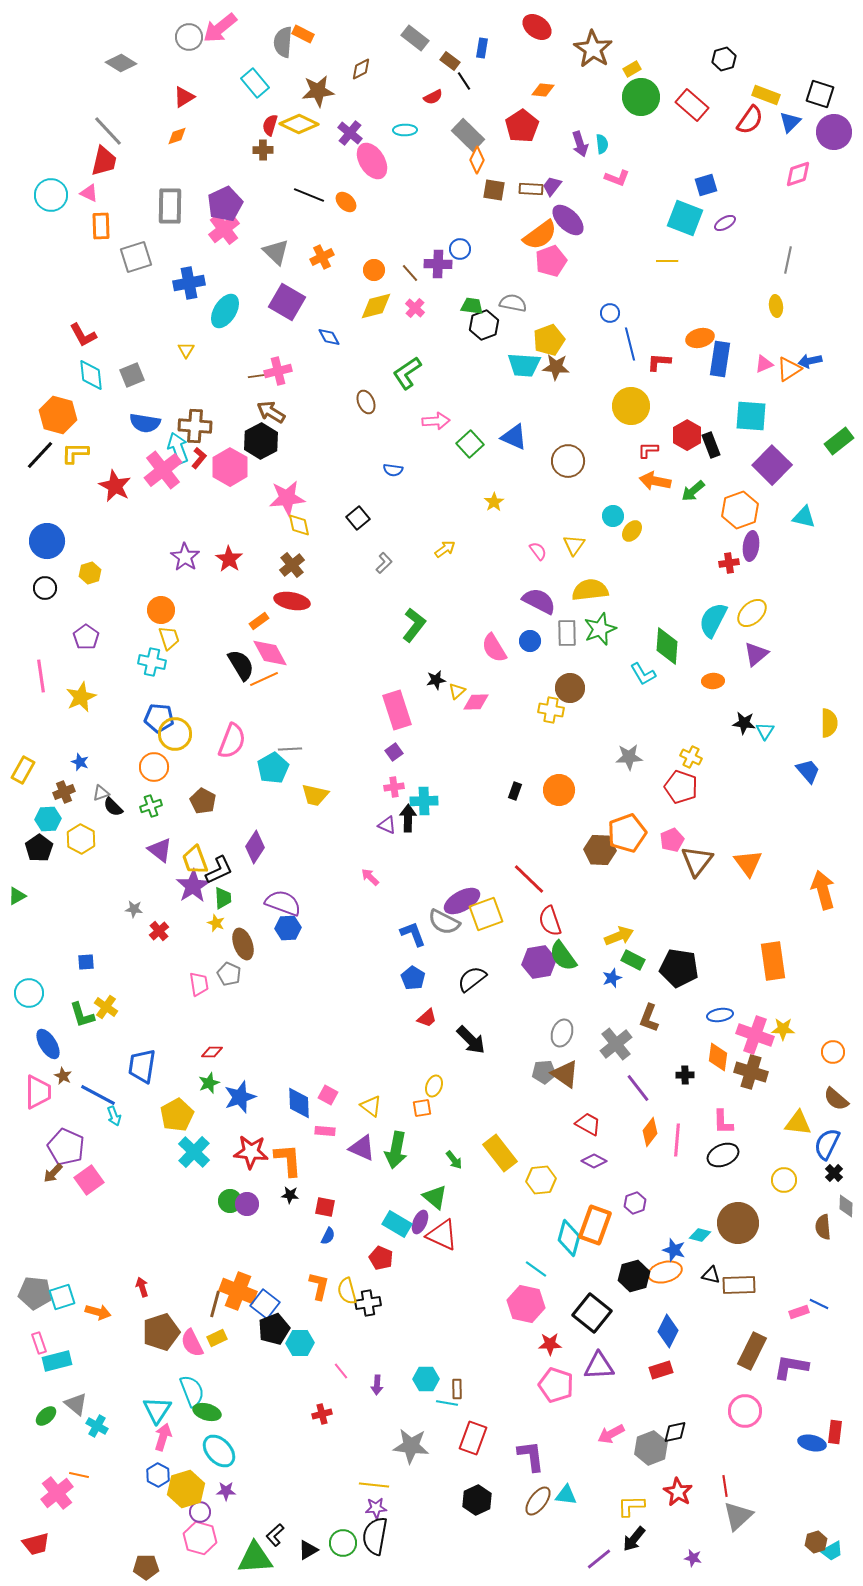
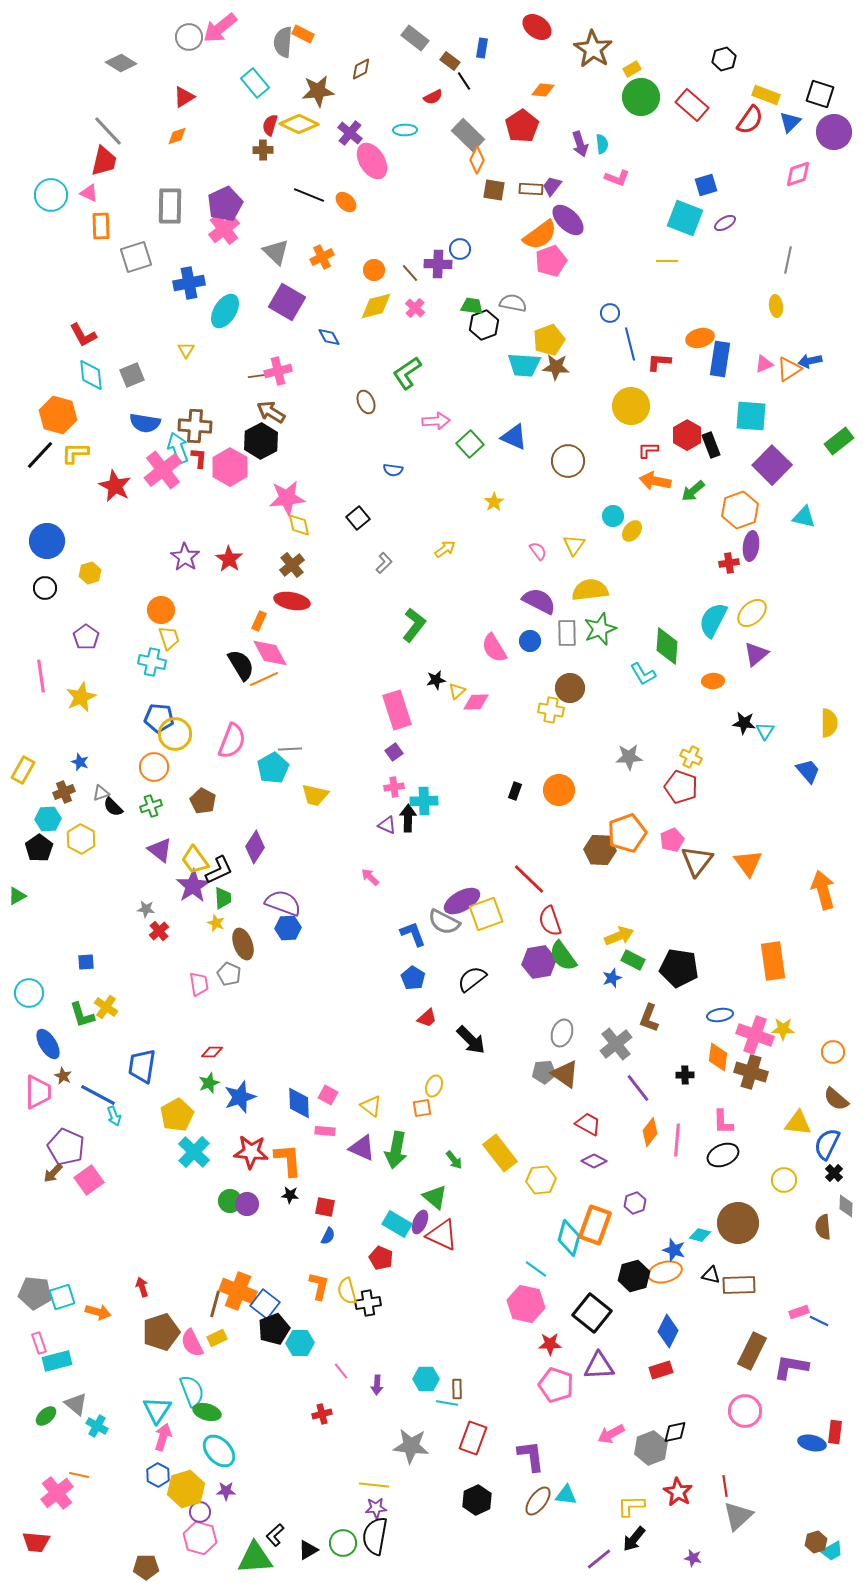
red L-shape at (199, 458): rotated 35 degrees counterclockwise
orange rectangle at (259, 621): rotated 30 degrees counterclockwise
yellow trapezoid at (195, 860): rotated 16 degrees counterclockwise
gray star at (134, 909): moved 12 px right
blue line at (819, 1304): moved 17 px down
red trapezoid at (36, 1544): moved 2 px up; rotated 20 degrees clockwise
